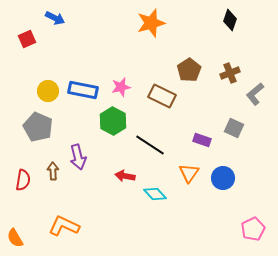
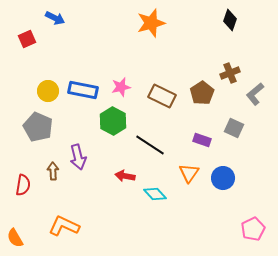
brown pentagon: moved 13 px right, 23 px down
red semicircle: moved 5 px down
